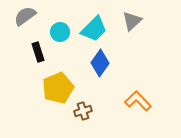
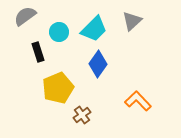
cyan circle: moved 1 px left
blue diamond: moved 2 px left, 1 px down
brown cross: moved 1 px left, 4 px down; rotated 18 degrees counterclockwise
